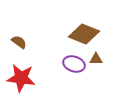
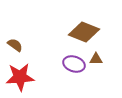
brown diamond: moved 2 px up
brown semicircle: moved 4 px left, 3 px down
red star: moved 1 px left, 1 px up; rotated 12 degrees counterclockwise
